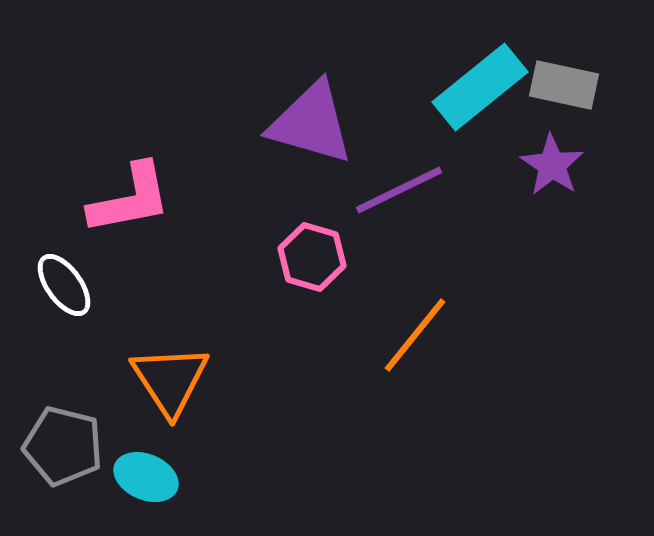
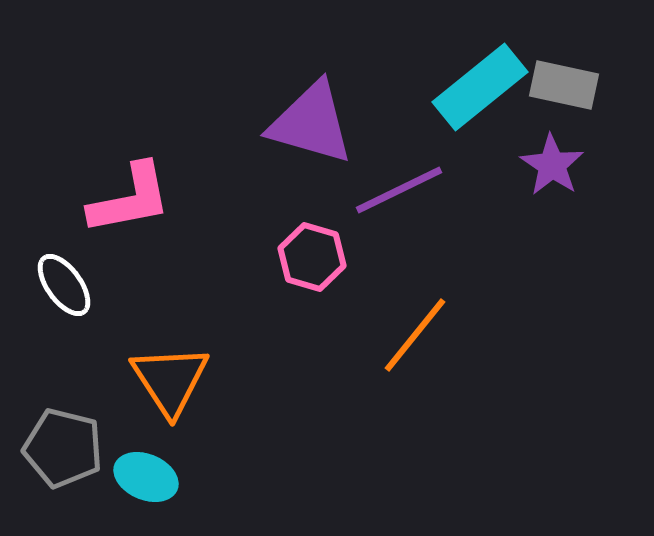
gray pentagon: moved 2 px down
